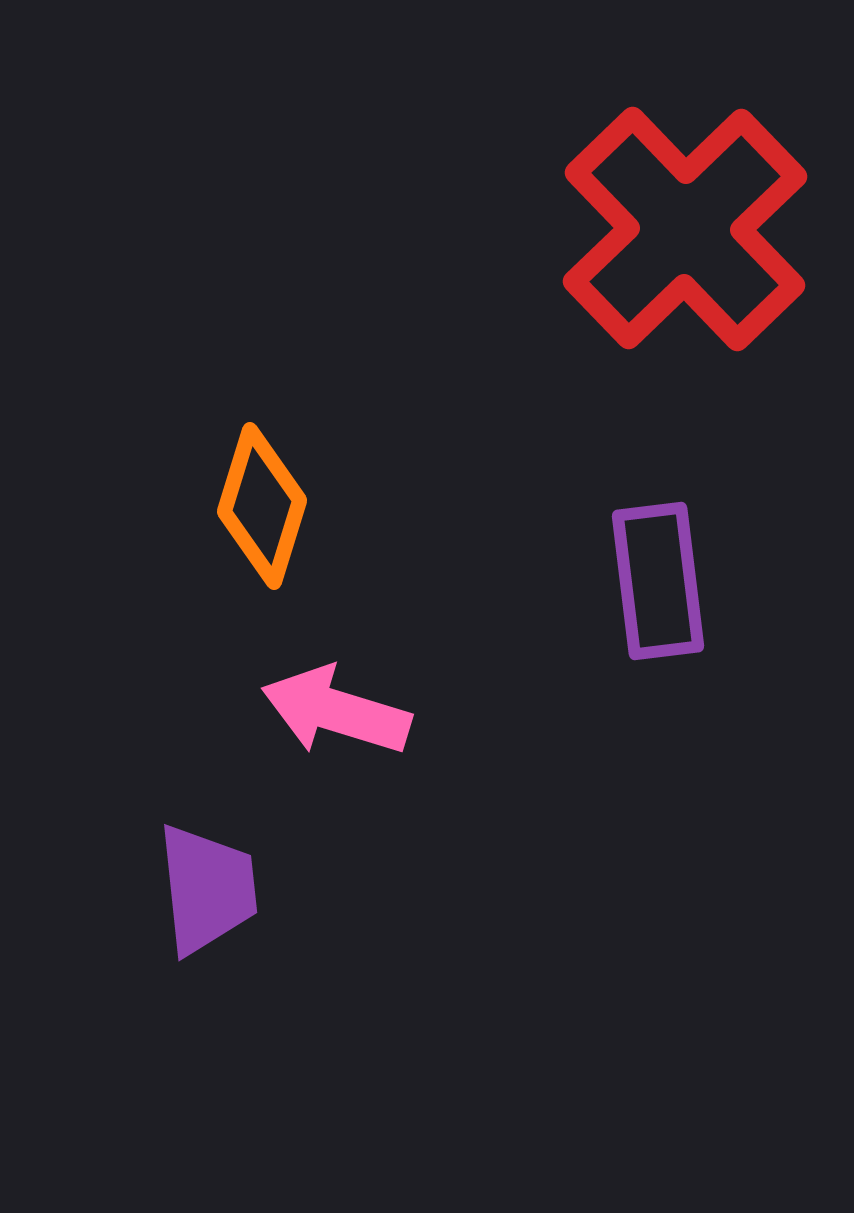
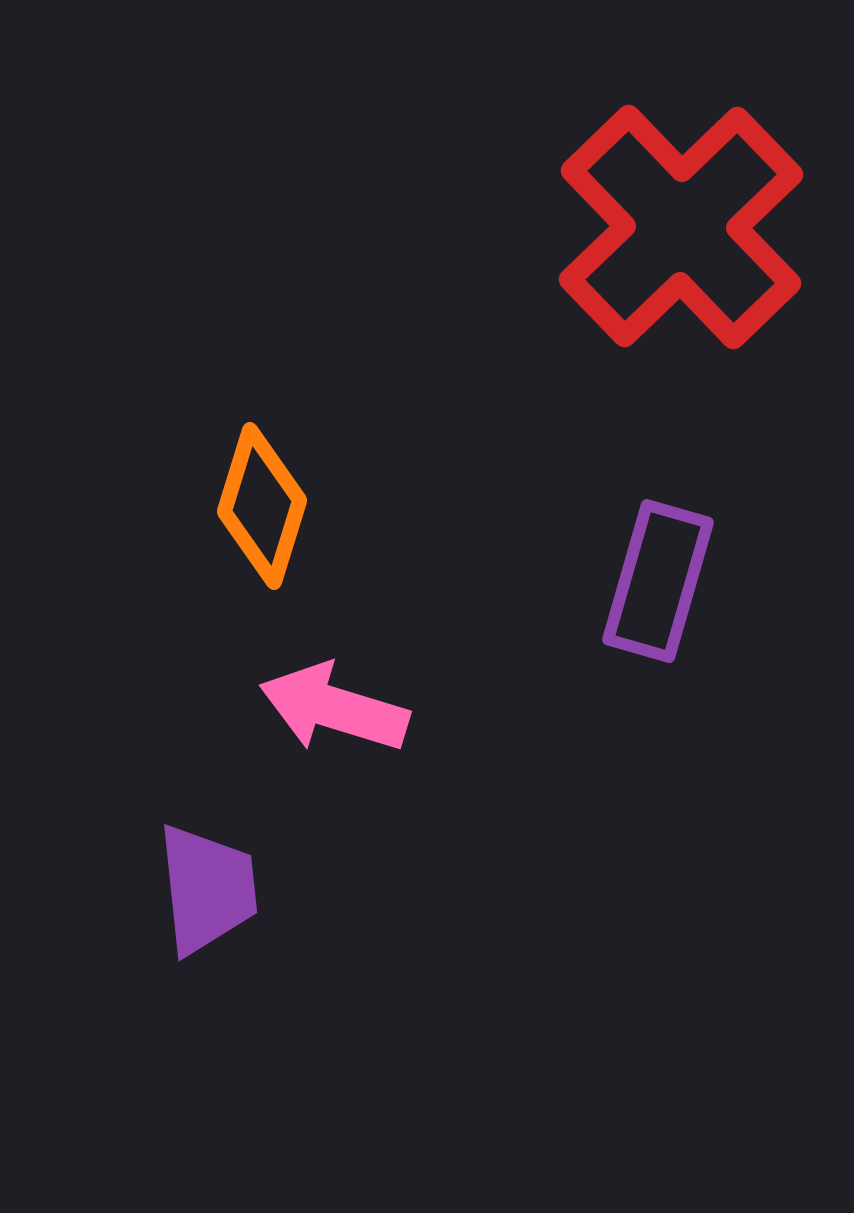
red cross: moved 4 px left, 2 px up
purple rectangle: rotated 23 degrees clockwise
pink arrow: moved 2 px left, 3 px up
